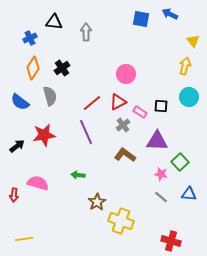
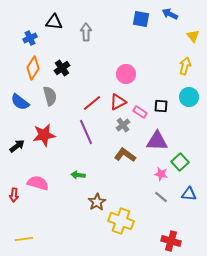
yellow triangle: moved 5 px up
